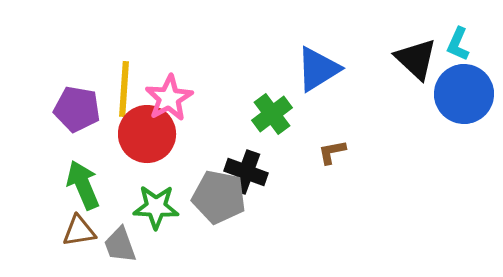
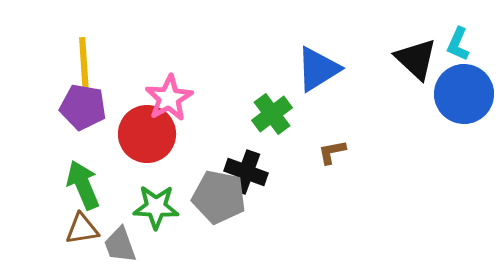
yellow line: moved 40 px left, 24 px up; rotated 8 degrees counterclockwise
purple pentagon: moved 6 px right, 2 px up
brown triangle: moved 3 px right, 2 px up
